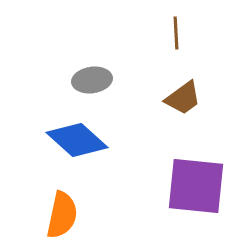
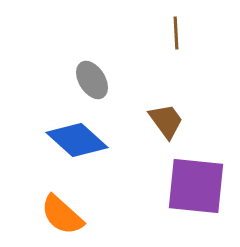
gray ellipse: rotated 66 degrees clockwise
brown trapezoid: moved 17 px left, 23 px down; rotated 90 degrees counterclockwise
orange semicircle: rotated 120 degrees clockwise
